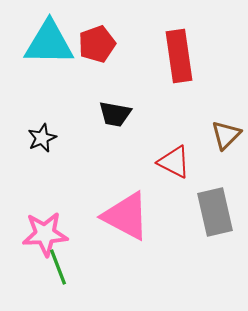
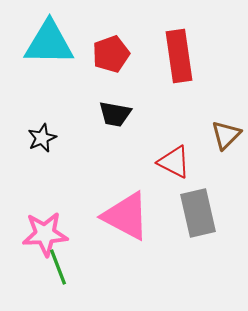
red pentagon: moved 14 px right, 10 px down
gray rectangle: moved 17 px left, 1 px down
